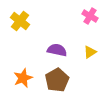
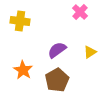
pink cross: moved 10 px left, 4 px up; rotated 14 degrees clockwise
yellow cross: rotated 30 degrees counterclockwise
purple semicircle: rotated 48 degrees counterclockwise
orange star: moved 8 px up; rotated 18 degrees counterclockwise
